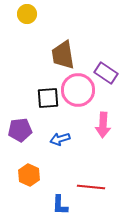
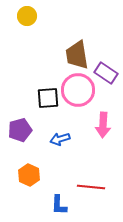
yellow circle: moved 2 px down
brown trapezoid: moved 14 px right
purple pentagon: rotated 10 degrees counterclockwise
blue L-shape: moved 1 px left
